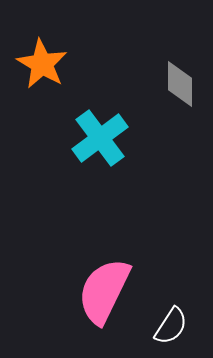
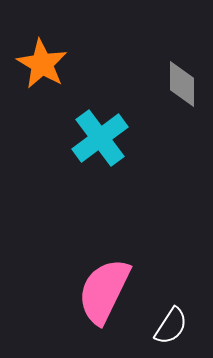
gray diamond: moved 2 px right
